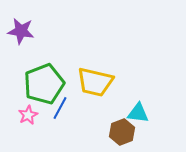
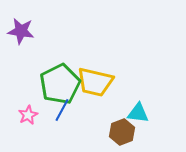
green pentagon: moved 16 px right; rotated 6 degrees counterclockwise
blue line: moved 2 px right, 2 px down
